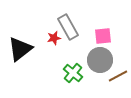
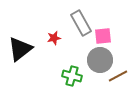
gray rectangle: moved 13 px right, 4 px up
green cross: moved 1 px left, 3 px down; rotated 24 degrees counterclockwise
